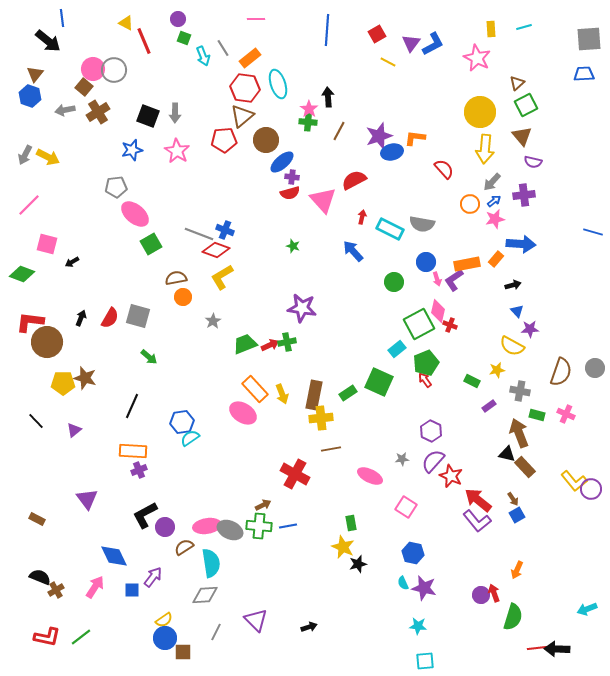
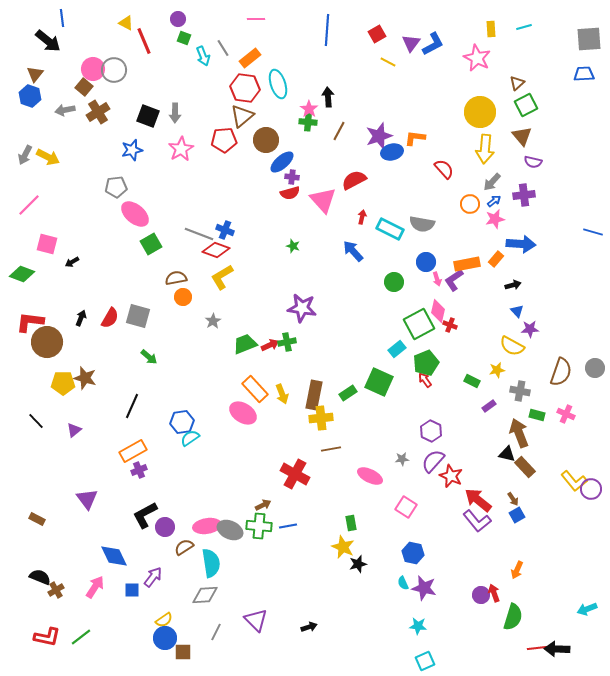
pink star at (177, 151): moved 4 px right, 2 px up; rotated 10 degrees clockwise
orange rectangle at (133, 451): rotated 32 degrees counterclockwise
cyan square at (425, 661): rotated 18 degrees counterclockwise
